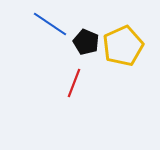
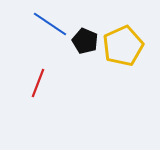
black pentagon: moved 1 px left, 1 px up
red line: moved 36 px left
